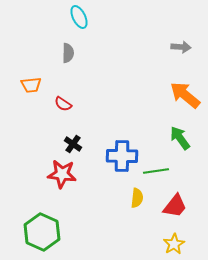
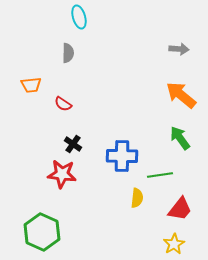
cyan ellipse: rotated 10 degrees clockwise
gray arrow: moved 2 px left, 2 px down
orange arrow: moved 4 px left
green line: moved 4 px right, 4 px down
red trapezoid: moved 5 px right, 3 px down
